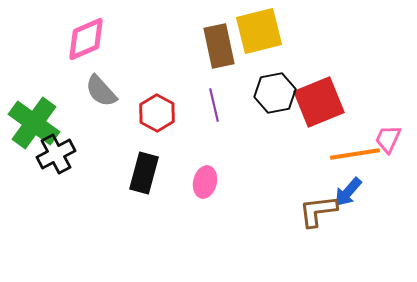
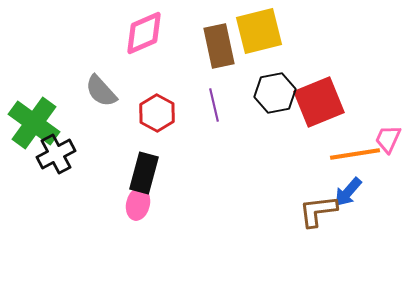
pink diamond: moved 58 px right, 6 px up
pink ellipse: moved 67 px left, 22 px down
